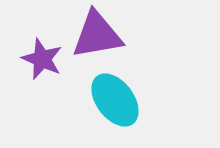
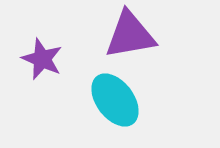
purple triangle: moved 33 px right
